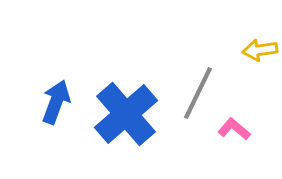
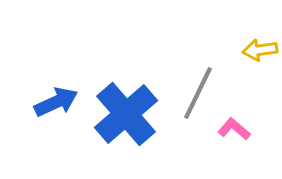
blue arrow: rotated 45 degrees clockwise
